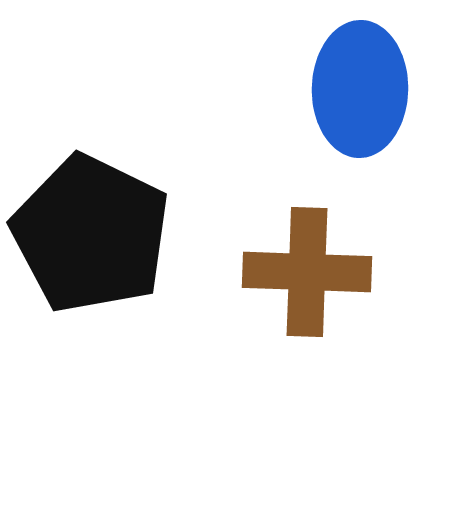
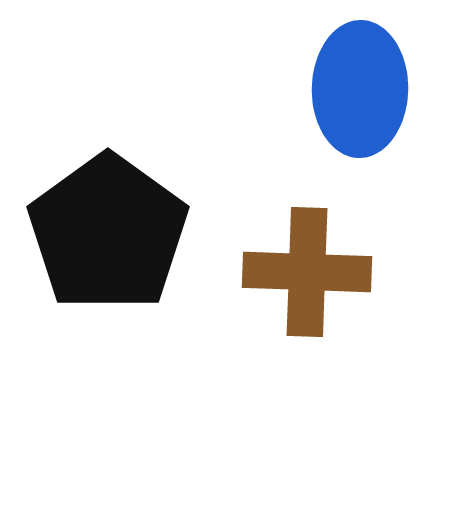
black pentagon: moved 17 px right, 1 px up; rotated 10 degrees clockwise
